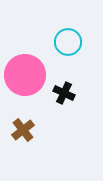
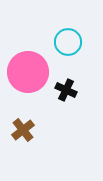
pink circle: moved 3 px right, 3 px up
black cross: moved 2 px right, 3 px up
